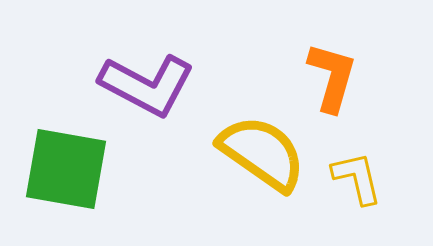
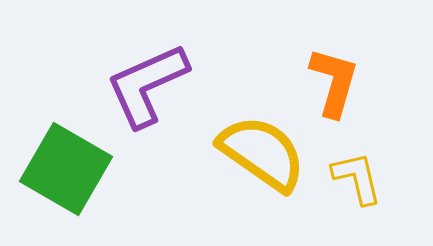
orange L-shape: moved 2 px right, 5 px down
purple L-shape: rotated 128 degrees clockwise
green square: rotated 20 degrees clockwise
